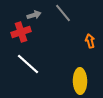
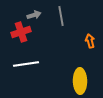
gray line: moved 2 px left, 3 px down; rotated 30 degrees clockwise
white line: moved 2 px left; rotated 50 degrees counterclockwise
